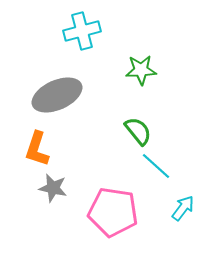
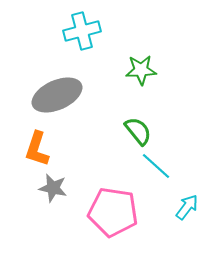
cyan arrow: moved 4 px right, 1 px up
